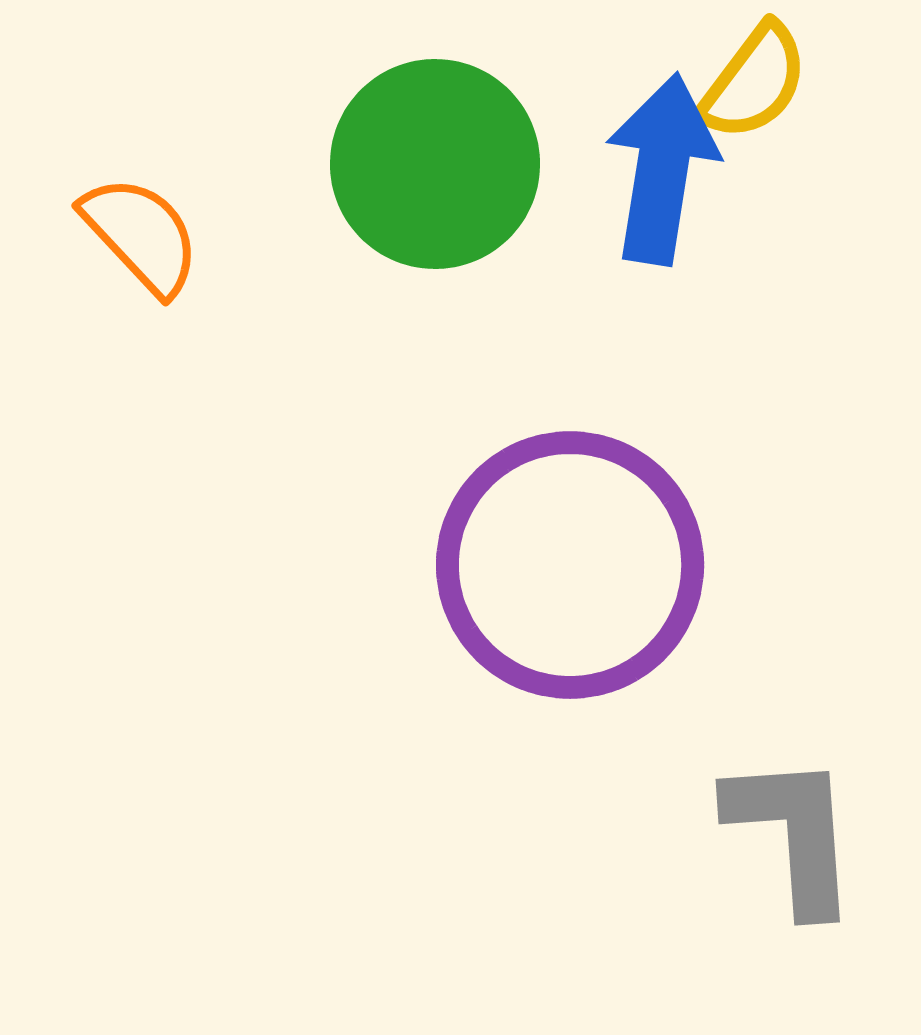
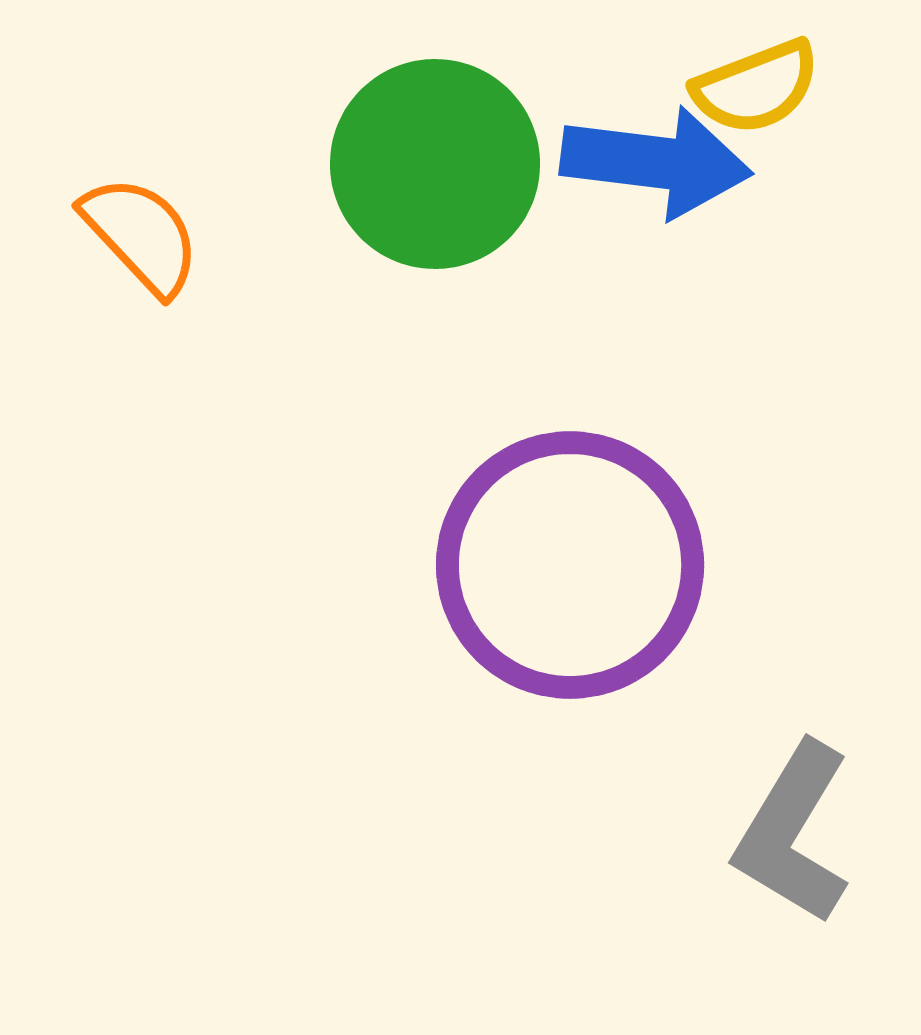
yellow semicircle: moved 2 px right, 5 px down; rotated 32 degrees clockwise
blue arrow: moved 6 px left, 7 px up; rotated 88 degrees clockwise
gray L-shape: rotated 145 degrees counterclockwise
